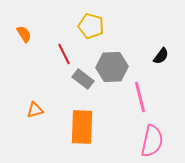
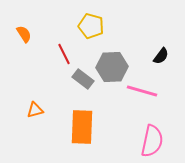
pink line: moved 2 px right, 6 px up; rotated 60 degrees counterclockwise
